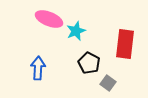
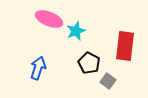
red rectangle: moved 2 px down
blue arrow: rotated 15 degrees clockwise
gray square: moved 2 px up
